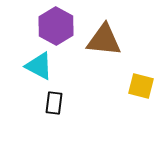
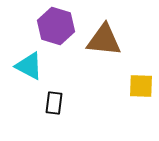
purple hexagon: rotated 12 degrees counterclockwise
cyan triangle: moved 10 px left
yellow square: rotated 12 degrees counterclockwise
